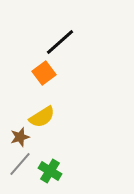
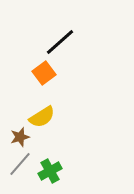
green cross: rotated 30 degrees clockwise
